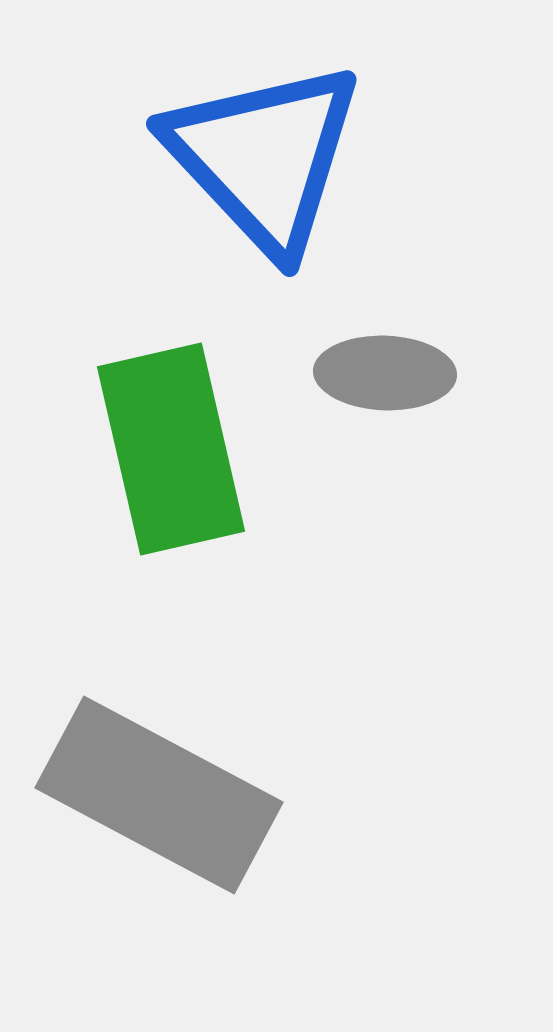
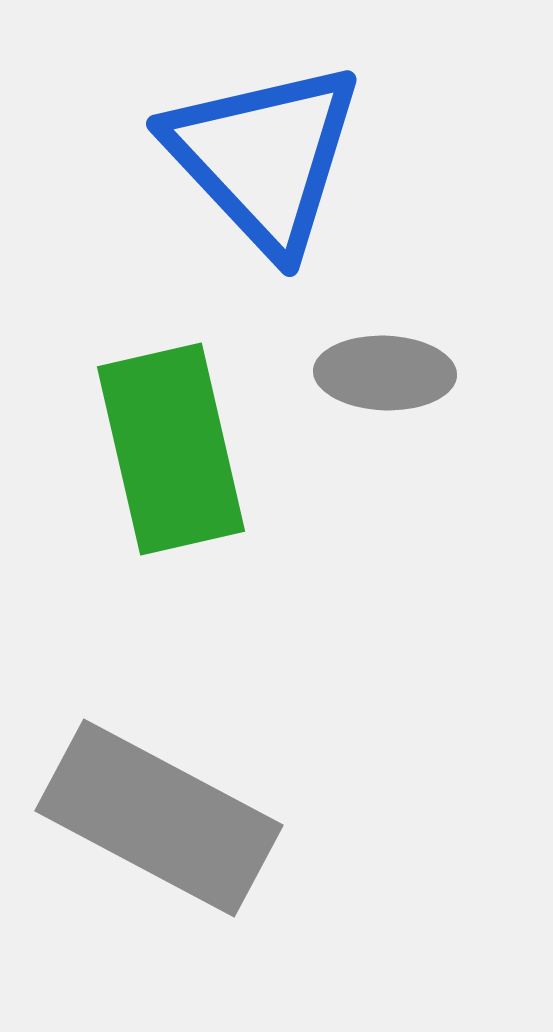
gray rectangle: moved 23 px down
